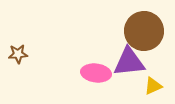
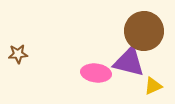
purple triangle: rotated 20 degrees clockwise
